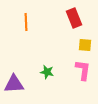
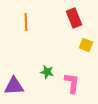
yellow square: moved 1 px right; rotated 16 degrees clockwise
pink L-shape: moved 11 px left, 13 px down
purple triangle: moved 2 px down
